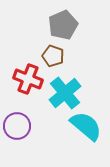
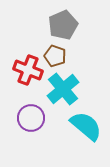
brown pentagon: moved 2 px right
red cross: moved 9 px up
cyan cross: moved 2 px left, 4 px up
purple circle: moved 14 px right, 8 px up
